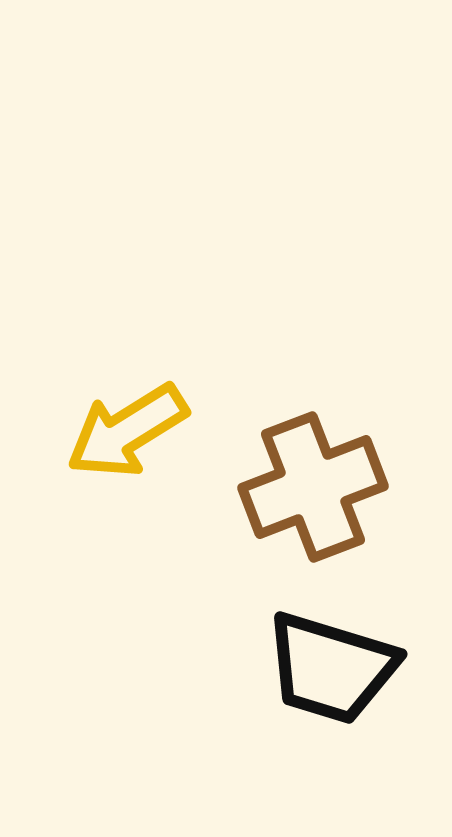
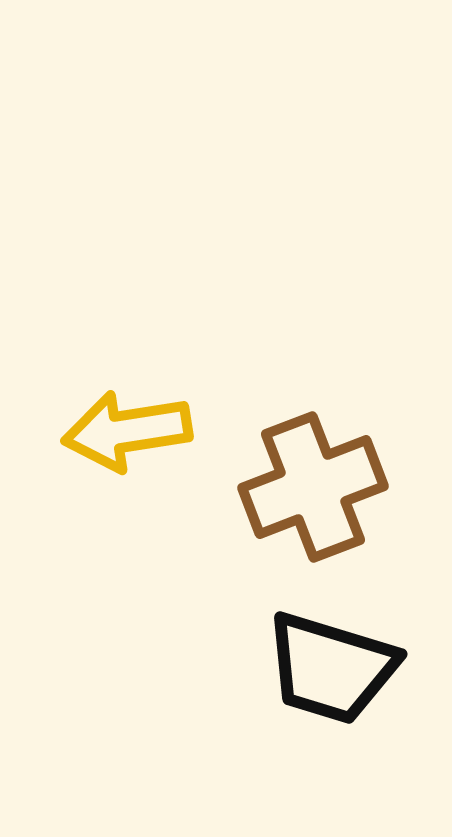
yellow arrow: rotated 23 degrees clockwise
